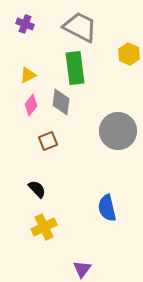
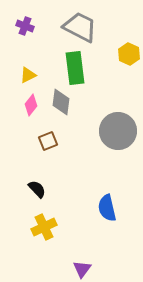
purple cross: moved 2 px down
